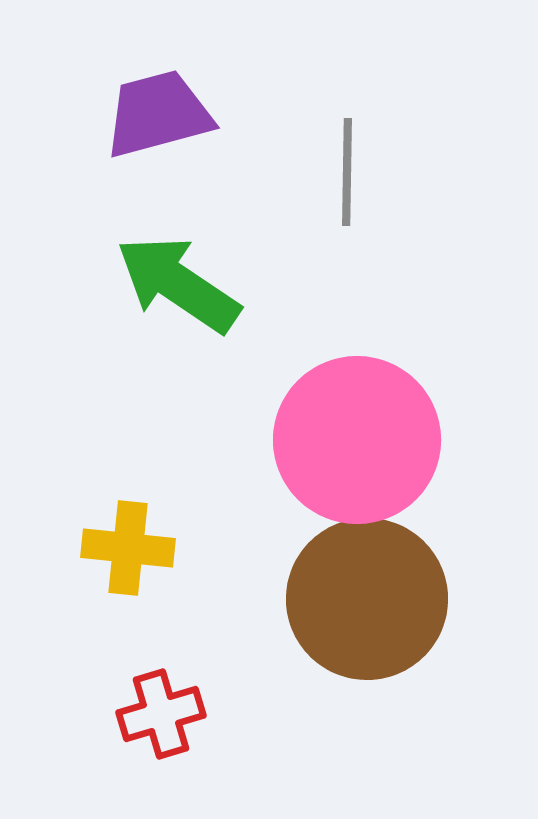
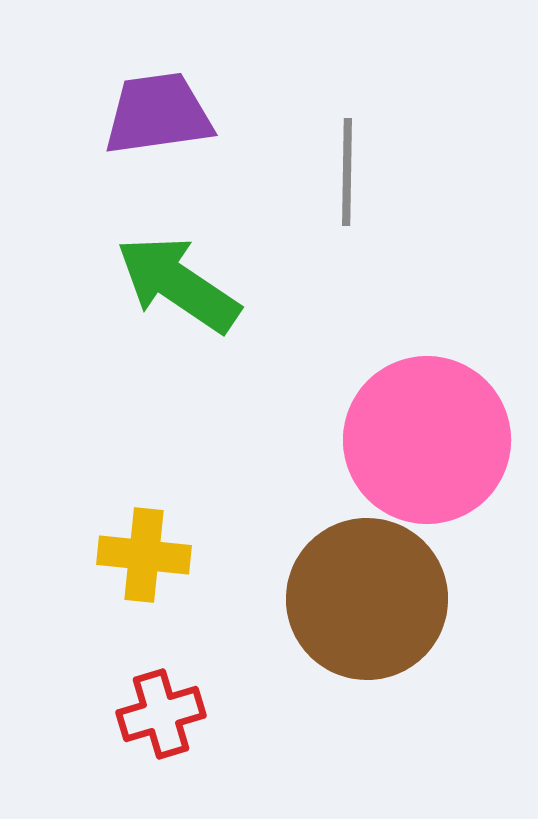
purple trapezoid: rotated 7 degrees clockwise
pink circle: moved 70 px right
yellow cross: moved 16 px right, 7 px down
